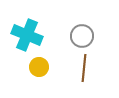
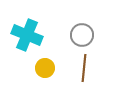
gray circle: moved 1 px up
yellow circle: moved 6 px right, 1 px down
